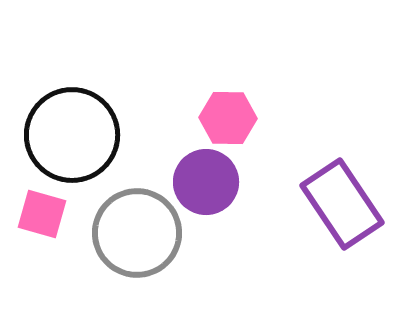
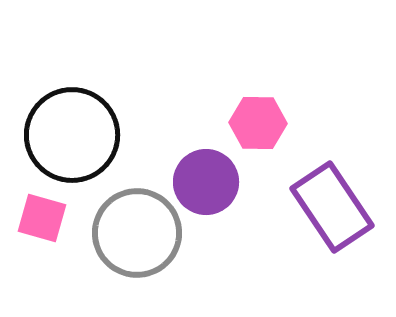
pink hexagon: moved 30 px right, 5 px down
purple rectangle: moved 10 px left, 3 px down
pink square: moved 4 px down
